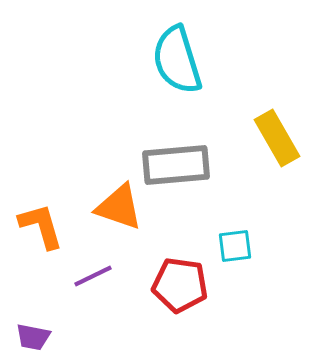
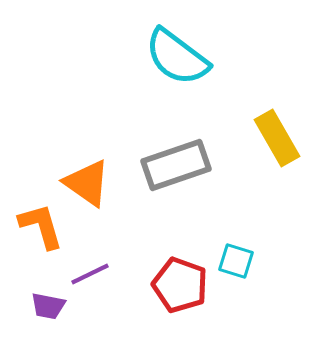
cyan semicircle: moved 3 px up; rotated 36 degrees counterclockwise
gray rectangle: rotated 14 degrees counterclockwise
orange triangle: moved 32 px left, 24 px up; rotated 16 degrees clockwise
cyan square: moved 1 px right, 15 px down; rotated 24 degrees clockwise
purple line: moved 3 px left, 2 px up
red pentagon: rotated 12 degrees clockwise
purple trapezoid: moved 15 px right, 31 px up
